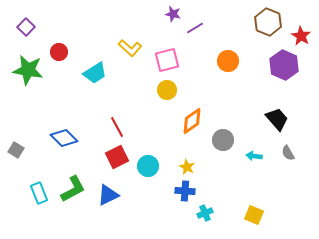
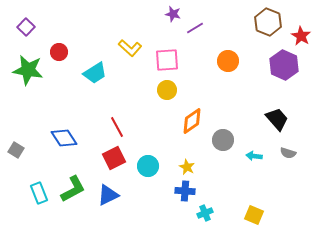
pink square: rotated 10 degrees clockwise
blue diamond: rotated 12 degrees clockwise
gray semicircle: rotated 42 degrees counterclockwise
red square: moved 3 px left, 1 px down
